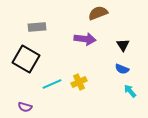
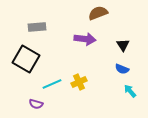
purple semicircle: moved 11 px right, 3 px up
